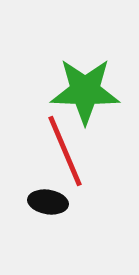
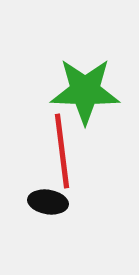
red line: moved 3 px left; rotated 16 degrees clockwise
